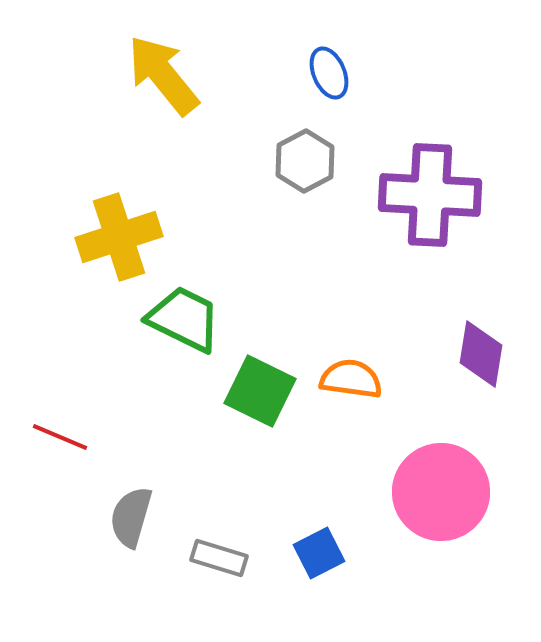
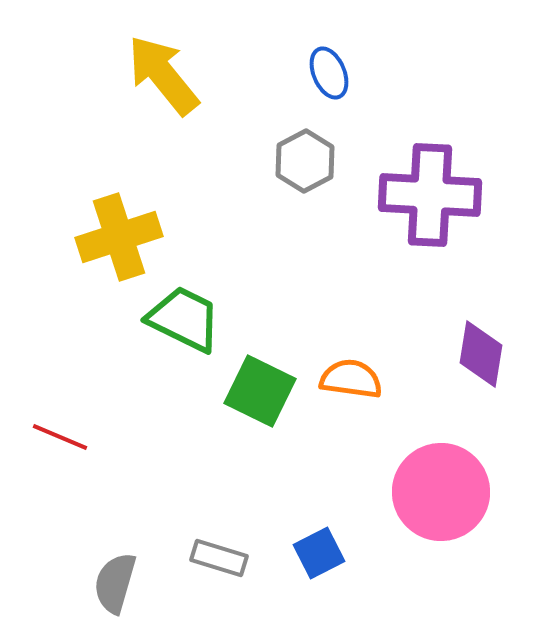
gray semicircle: moved 16 px left, 66 px down
